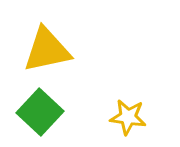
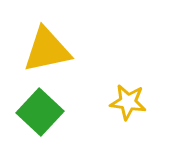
yellow star: moved 15 px up
